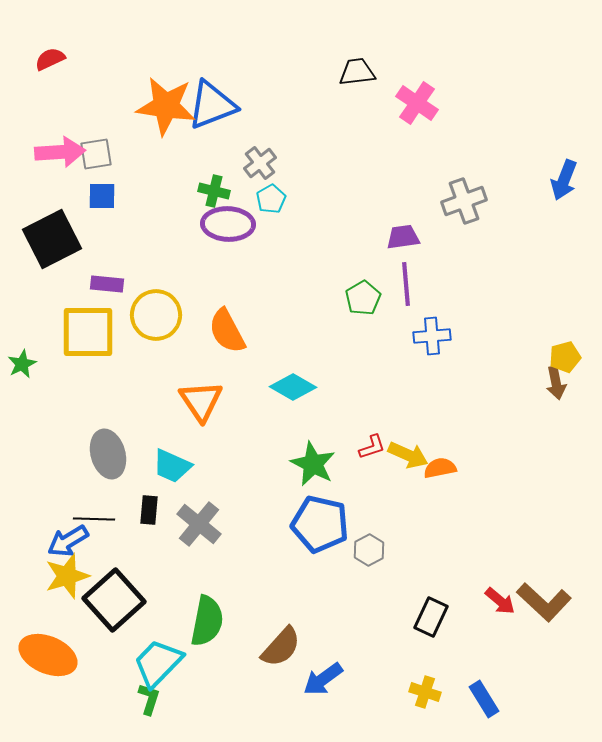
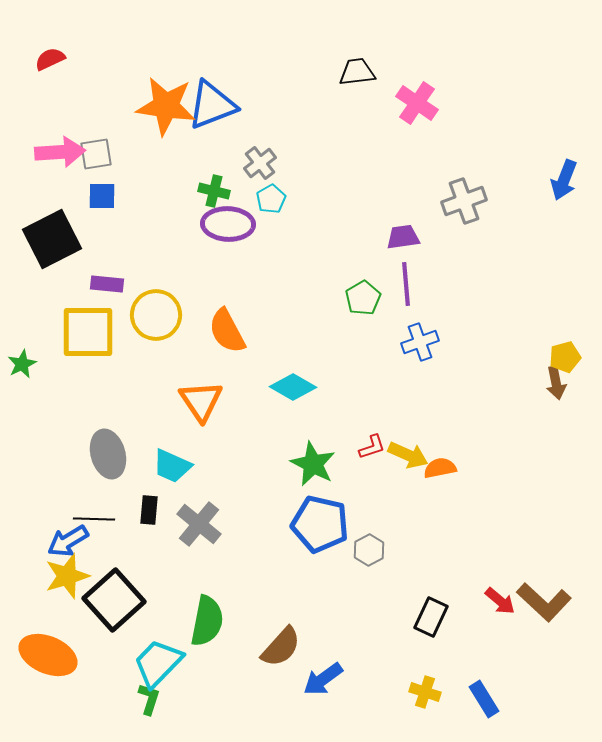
blue cross at (432, 336): moved 12 px left, 6 px down; rotated 15 degrees counterclockwise
